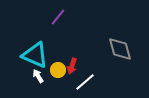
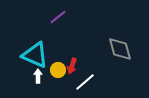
purple line: rotated 12 degrees clockwise
white arrow: rotated 32 degrees clockwise
